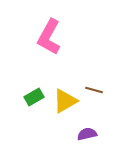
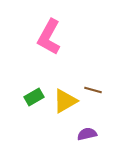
brown line: moved 1 px left
